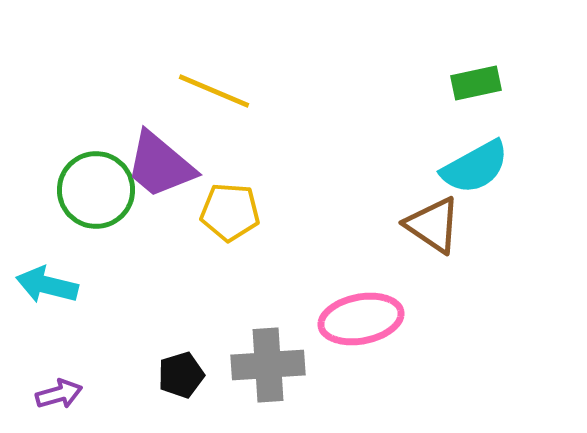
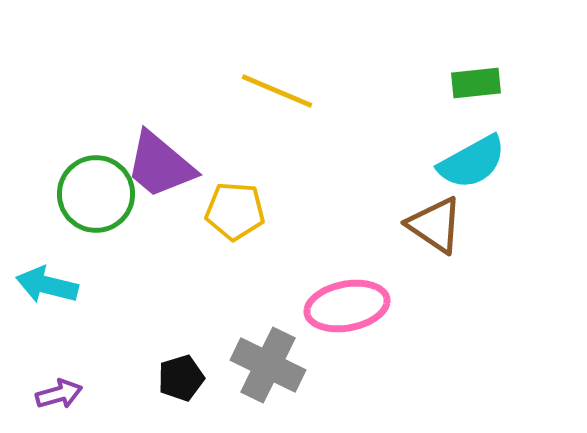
green rectangle: rotated 6 degrees clockwise
yellow line: moved 63 px right
cyan semicircle: moved 3 px left, 5 px up
green circle: moved 4 px down
yellow pentagon: moved 5 px right, 1 px up
brown triangle: moved 2 px right
pink ellipse: moved 14 px left, 13 px up
gray cross: rotated 30 degrees clockwise
black pentagon: moved 3 px down
